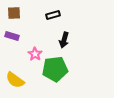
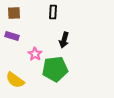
black rectangle: moved 3 px up; rotated 72 degrees counterclockwise
